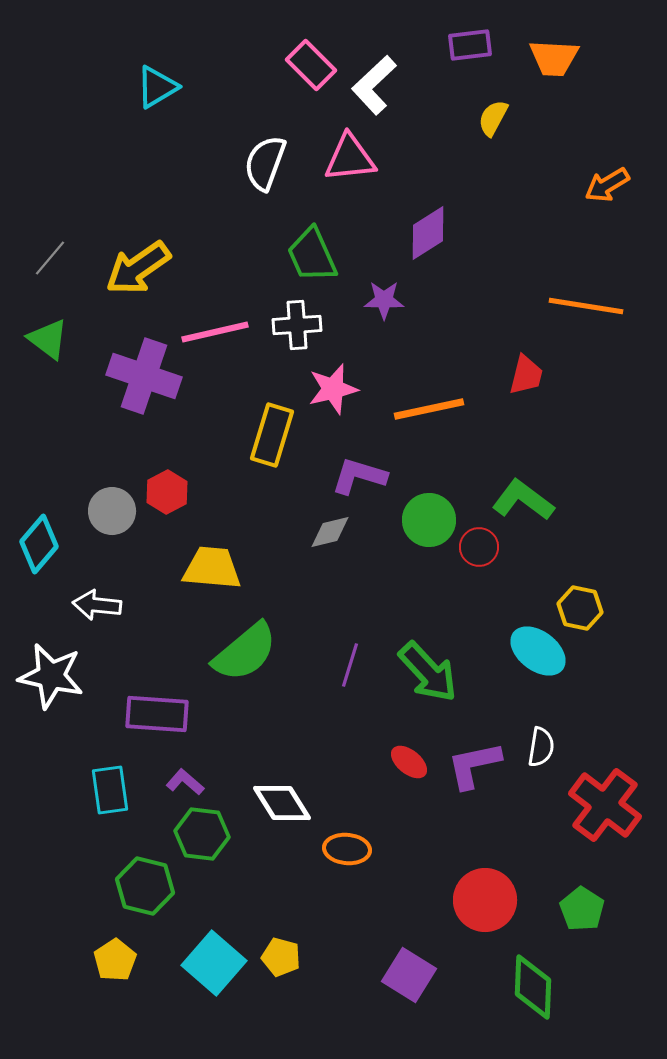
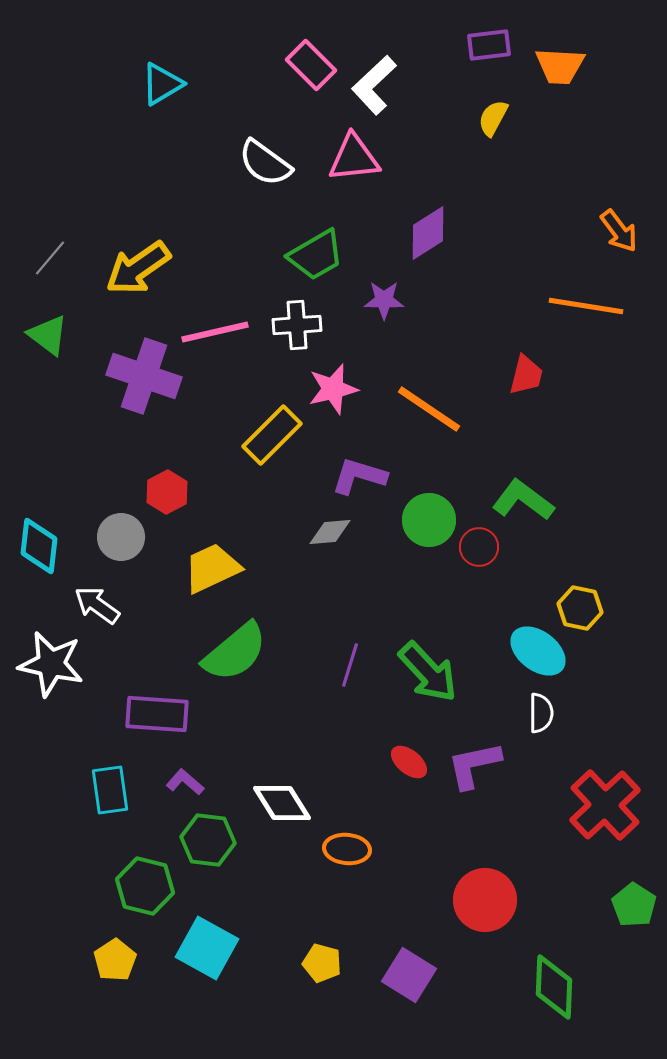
purple rectangle at (470, 45): moved 19 px right
orange trapezoid at (554, 58): moved 6 px right, 8 px down
cyan triangle at (157, 87): moved 5 px right, 3 px up
pink triangle at (350, 158): moved 4 px right
white semicircle at (265, 163): rotated 74 degrees counterclockwise
orange arrow at (607, 185): moved 12 px right, 46 px down; rotated 96 degrees counterclockwise
green trapezoid at (312, 255): moved 4 px right; rotated 96 degrees counterclockwise
green triangle at (48, 339): moved 4 px up
orange line at (429, 409): rotated 46 degrees clockwise
yellow rectangle at (272, 435): rotated 28 degrees clockwise
gray circle at (112, 511): moved 9 px right, 26 px down
gray diamond at (330, 532): rotated 9 degrees clockwise
cyan diamond at (39, 544): moved 2 px down; rotated 34 degrees counterclockwise
yellow trapezoid at (212, 568): rotated 30 degrees counterclockwise
white arrow at (97, 605): rotated 30 degrees clockwise
green semicircle at (245, 652): moved 10 px left
white star at (51, 676): moved 12 px up
white semicircle at (541, 747): moved 34 px up; rotated 9 degrees counterclockwise
red cross at (605, 805): rotated 10 degrees clockwise
green hexagon at (202, 834): moved 6 px right, 6 px down
green pentagon at (582, 909): moved 52 px right, 4 px up
yellow pentagon at (281, 957): moved 41 px right, 6 px down
cyan square at (214, 963): moved 7 px left, 15 px up; rotated 12 degrees counterclockwise
green diamond at (533, 987): moved 21 px right
